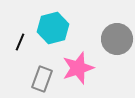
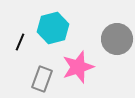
pink star: moved 1 px up
